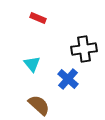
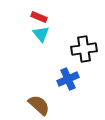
red rectangle: moved 1 px right, 1 px up
cyan triangle: moved 9 px right, 30 px up
blue cross: rotated 25 degrees clockwise
